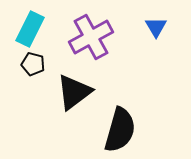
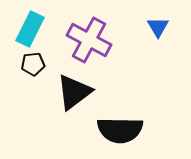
blue triangle: moved 2 px right
purple cross: moved 2 px left, 3 px down; rotated 33 degrees counterclockwise
black pentagon: rotated 20 degrees counterclockwise
black semicircle: rotated 75 degrees clockwise
